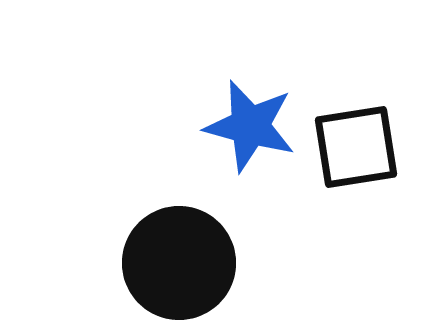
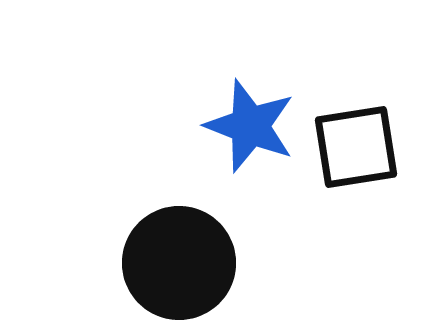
blue star: rotated 6 degrees clockwise
